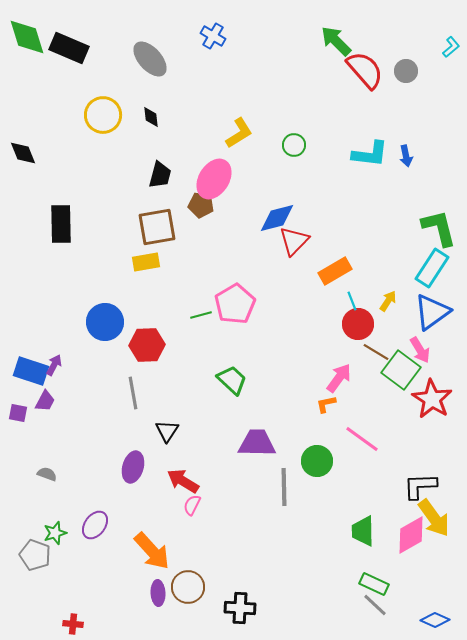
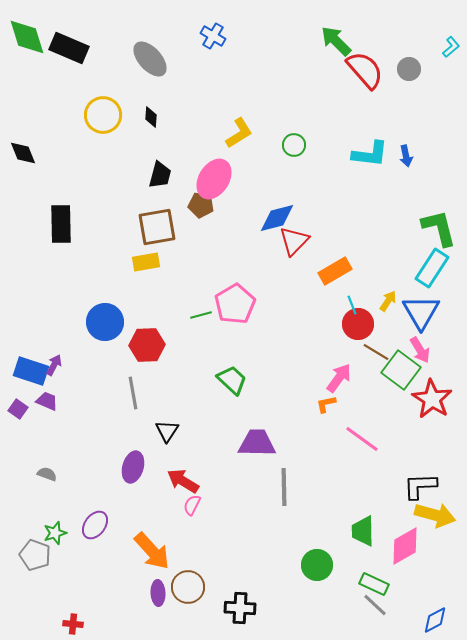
gray circle at (406, 71): moved 3 px right, 2 px up
black diamond at (151, 117): rotated 10 degrees clockwise
cyan line at (352, 301): moved 4 px down
blue triangle at (432, 312): moved 11 px left; rotated 24 degrees counterclockwise
purple trapezoid at (45, 401): moved 2 px right; rotated 95 degrees counterclockwise
purple square at (18, 413): moved 4 px up; rotated 24 degrees clockwise
green circle at (317, 461): moved 104 px down
yellow arrow at (434, 518): moved 1 px right, 3 px up; rotated 39 degrees counterclockwise
pink diamond at (411, 535): moved 6 px left, 11 px down
blue diamond at (435, 620): rotated 52 degrees counterclockwise
